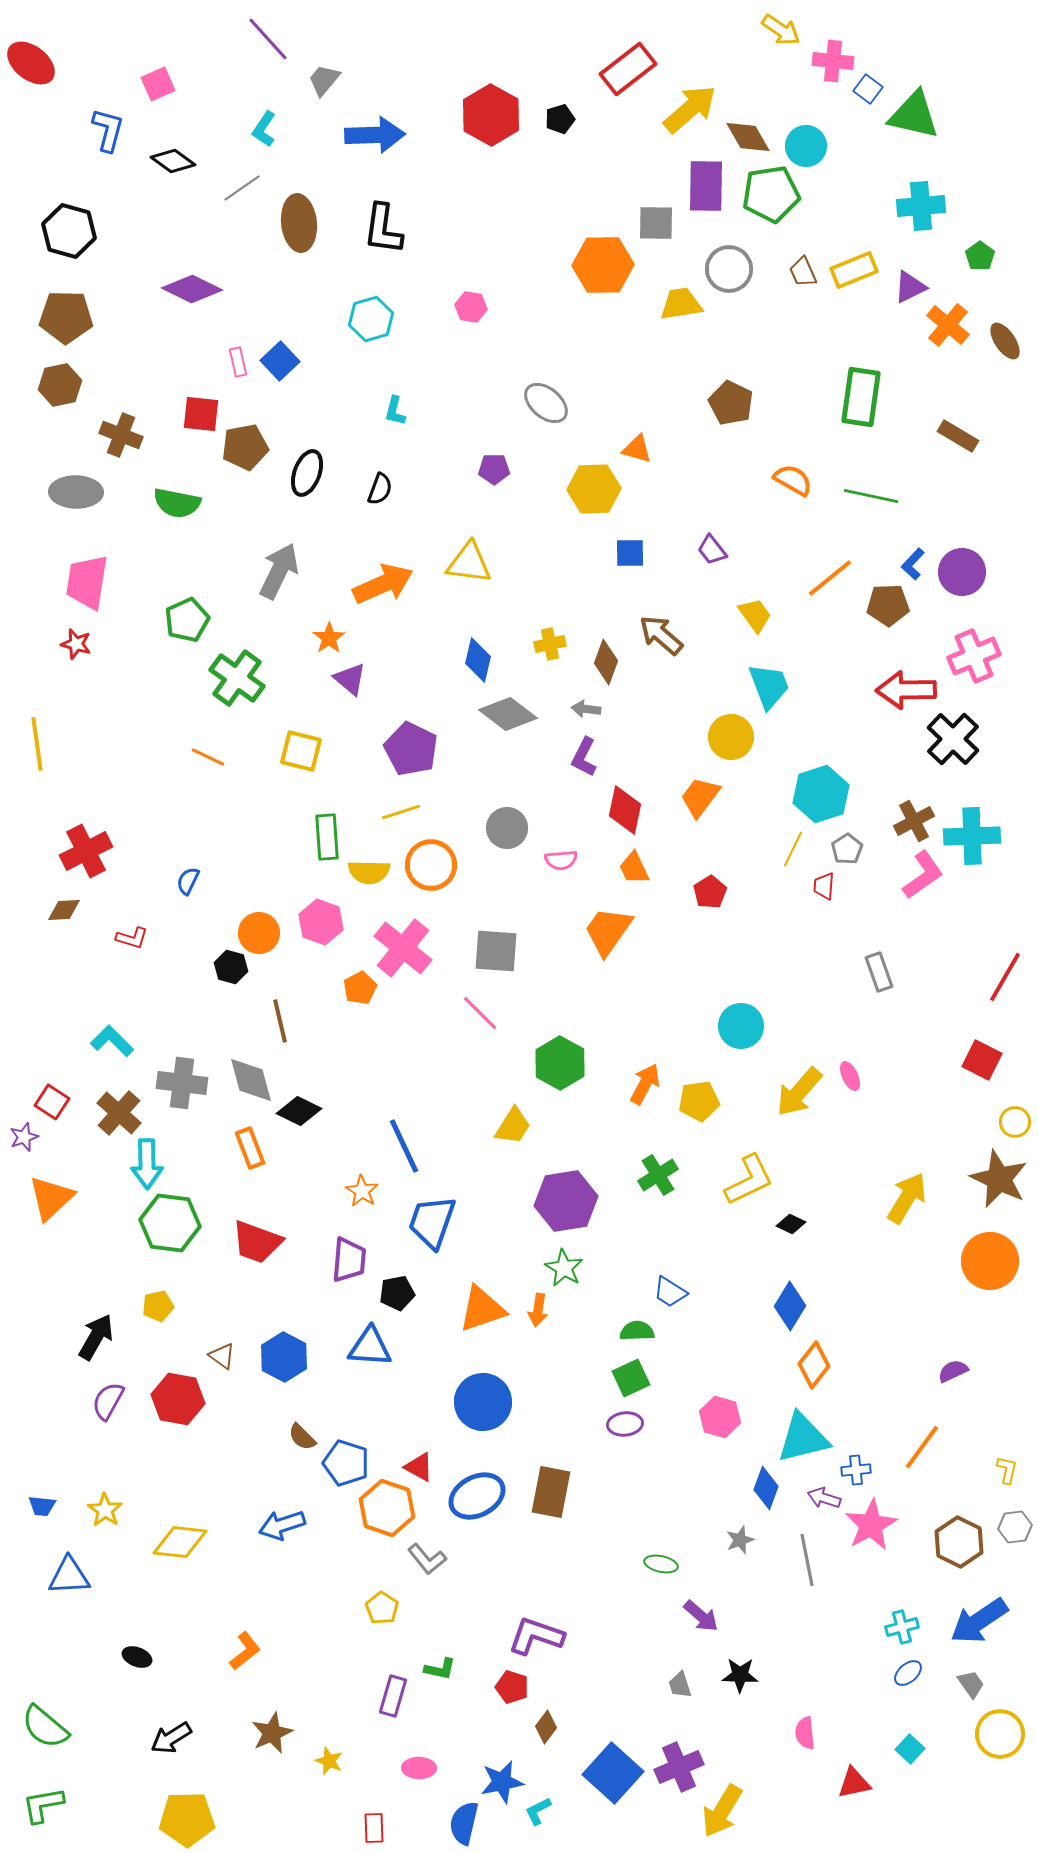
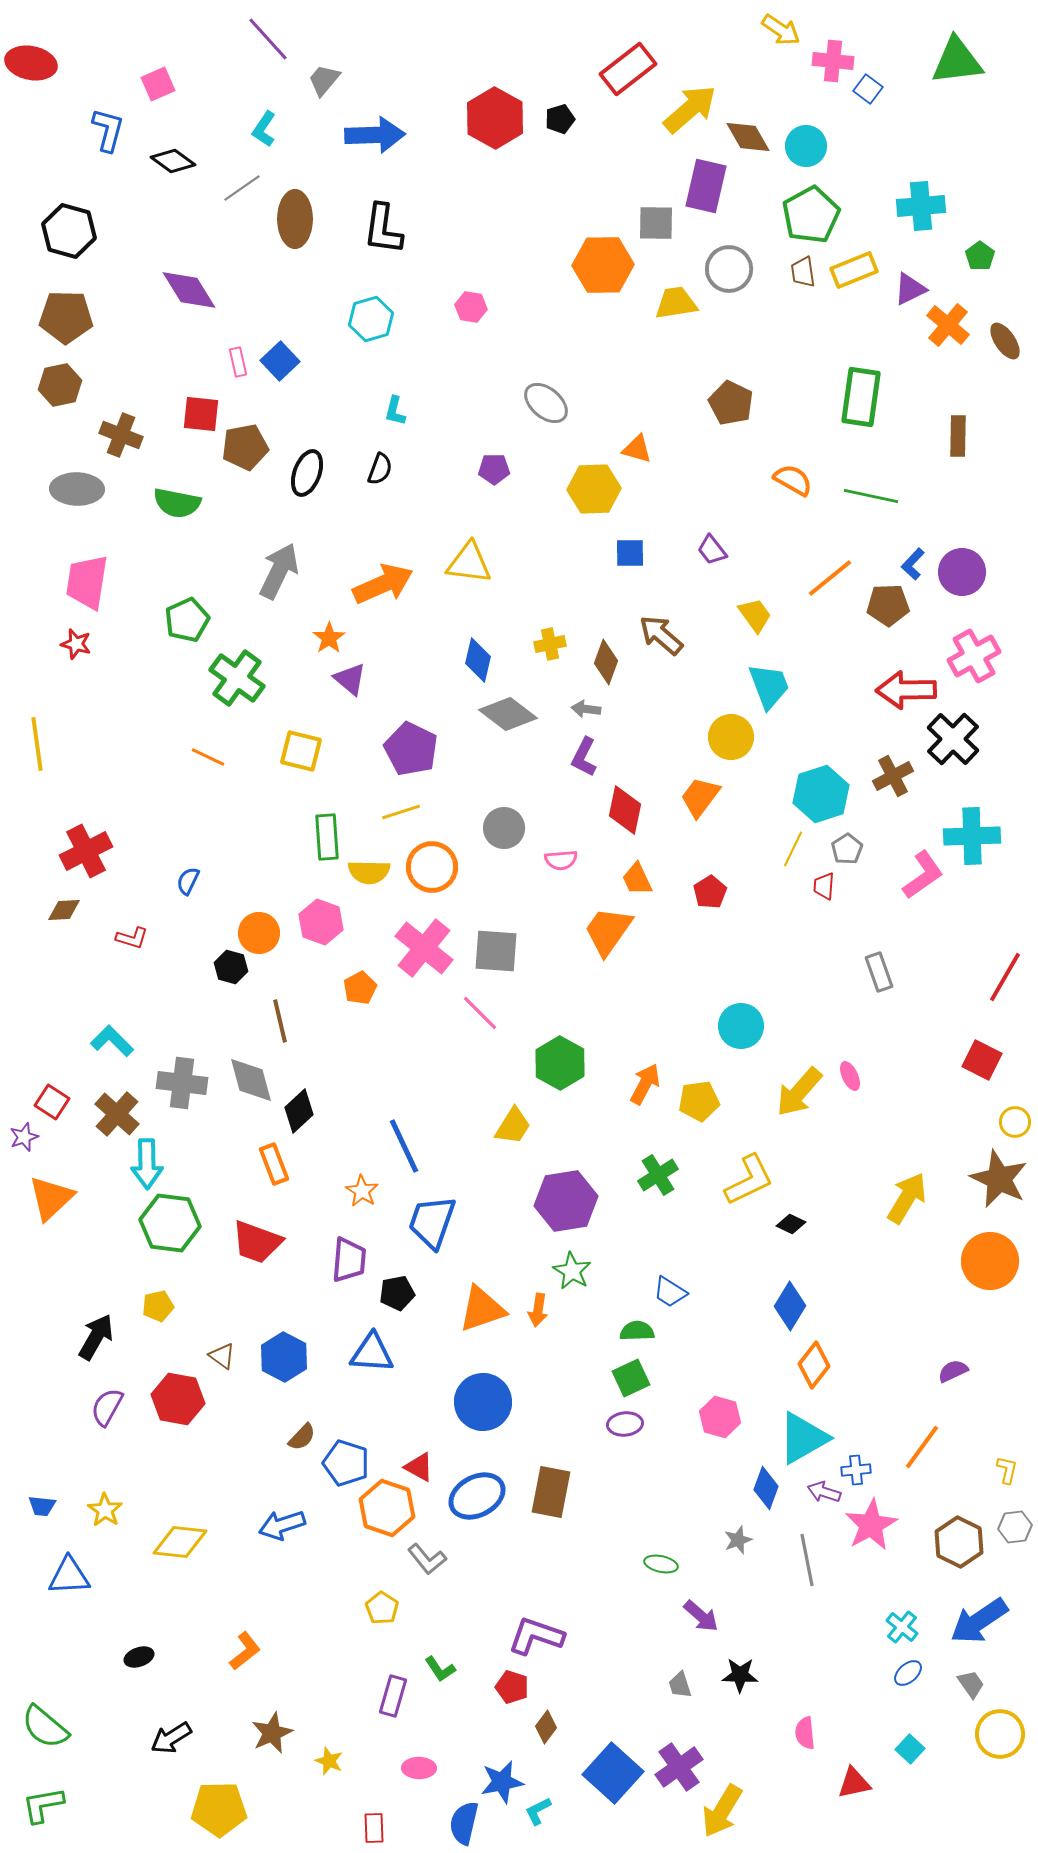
red ellipse at (31, 63): rotated 27 degrees counterclockwise
red hexagon at (491, 115): moved 4 px right, 3 px down
green triangle at (914, 115): moved 43 px right, 54 px up; rotated 20 degrees counterclockwise
purple rectangle at (706, 186): rotated 12 degrees clockwise
green pentagon at (771, 194): moved 40 px right, 21 px down; rotated 20 degrees counterclockwise
brown ellipse at (299, 223): moved 4 px left, 4 px up; rotated 6 degrees clockwise
brown trapezoid at (803, 272): rotated 16 degrees clockwise
purple triangle at (910, 287): moved 2 px down
purple diamond at (192, 289): moved 3 px left, 1 px down; rotated 32 degrees clockwise
yellow trapezoid at (681, 304): moved 5 px left, 1 px up
brown rectangle at (958, 436): rotated 60 degrees clockwise
black semicircle at (380, 489): moved 20 px up
gray ellipse at (76, 492): moved 1 px right, 3 px up
pink cross at (974, 656): rotated 6 degrees counterclockwise
brown cross at (914, 821): moved 21 px left, 45 px up
gray circle at (507, 828): moved 3 px left
orange circle at (431, 865): moved 1 px right, 2 px down
orange trapezoid at (634, 868): moved 3 px right, 11 px down
pink cross at (403, 948): moved 21 px right
black diamond at (299, 1111): rotated 69 degrees counterclockwise
brown cross at (119, 1113): moved 2 px left, 1 px down
orange rectangle at (250, 1148): moved 24 px right, 16 px down
green star at (564, 1268): moved 8 px right, 3 px down
blue triangle at (370, 1347): moved 2 px right, 6 px down
purple semicircle at (108, 1401): moved 1 px left, 6 px down
brown semicircle at (302, 1437): rotated 92 degrees counterclockwise
cyan triangle at (803, 1438): rotated 16 degrees counterclockwise
purple arrow at (824, 1498): moved 6 px up
gray star at (740, 1540): moved 2 px left
cyan cross at (902, 1627): rotated 36 degrees counterclockwise
black ellipse at (137, 1657): moved 2 px right; rotated 40 degrees counterclockwise
green L-shape at (440, 1669): rotated 44 degrees clockwise
purple cross at (679, 1767): rotated 12 degrees counterclockwise
yellow pentagon at (187, 1819): moved 32 px right, 10 px up
